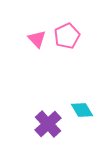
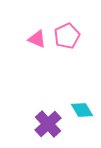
pink triangle: rotated 24 degrees counterclockwise
